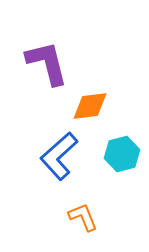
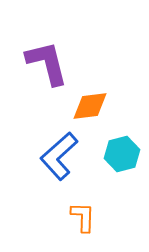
orange L-shape: rotated 24 degrees clockwise
